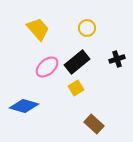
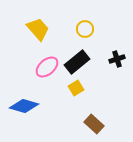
yellow circle: moved 2 px left, 1 px down
